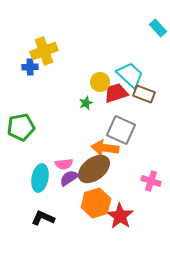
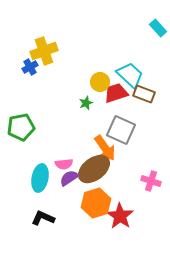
blue cross: rotated 28 degrees counterclockwise
orange arrow: rotated 132 degrees counterclockwise
